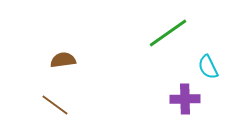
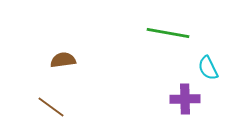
green line: rotated 45 degrees clockwise
cyan semicircle: moved 1 px down
brown line: moved 4 px left, 2 px down
